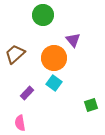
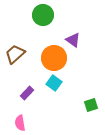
purple triangle: rotated 14 degrees counterclockwise
